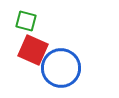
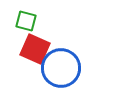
red square: moved 2 px right, 1 px up
